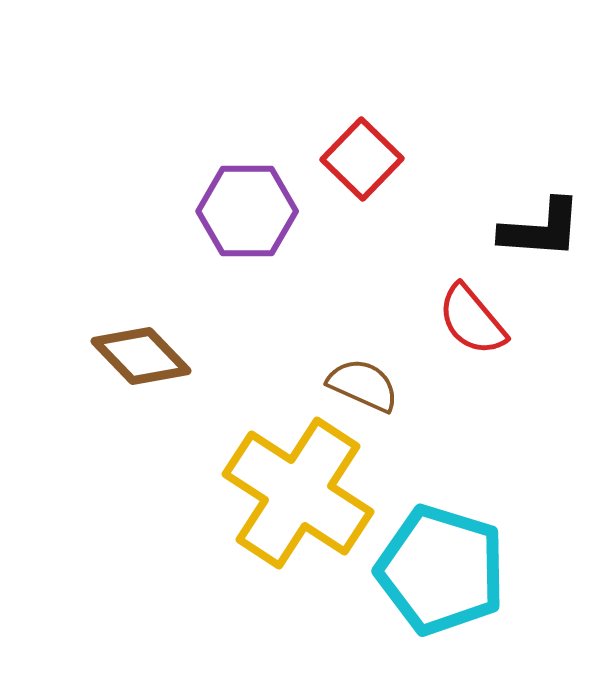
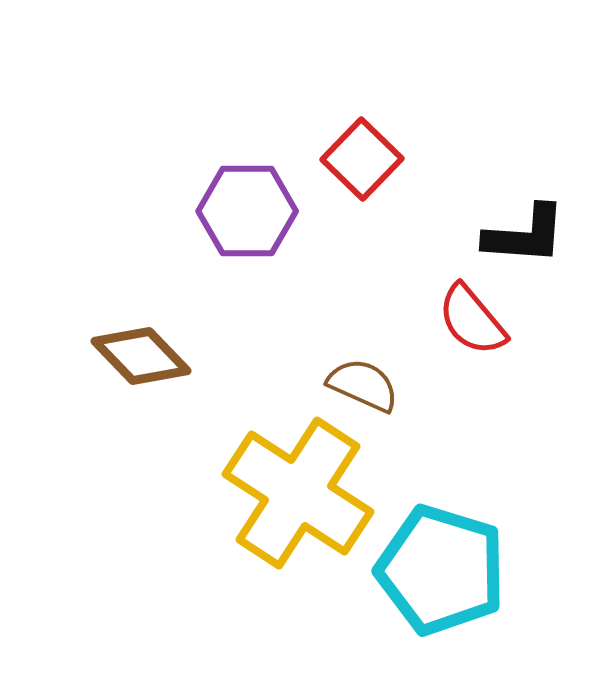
black L-shape: moved 16 px left, 6 px down
